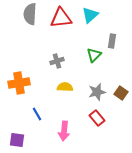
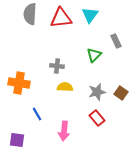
cyan triangle: rotated 12 degrees counterclockwise
gray rectangle: moved 4 px right; rotated 32 degrees counterclockwise
gray cross: moved 5 px down; rotated 24 degrees clockwise
orange cross: rotated 20 degrees clockwise
